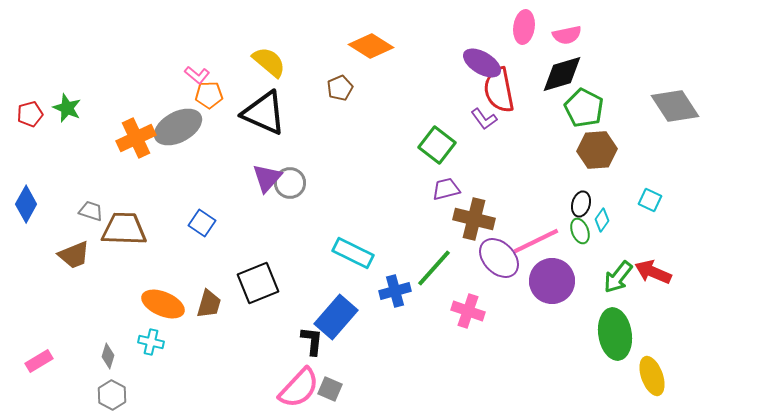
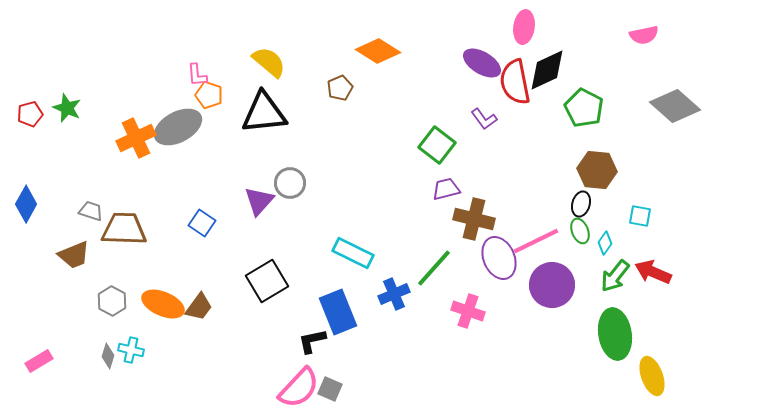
pink semicircle at (567, 35): moved 77 px right
orange diamond at (371, 46): moved 7 px right, 5 px down
black diamond at (562, 74): moved 15 px left, 4 px up; rotated 9 degrees counterclockwise
pink L-shape at (197, 75): rotated 45 degrees clockwise
red semicircle at (499, 90): moved 16 px right, 8 px up
orange pentagon at (209, 95): rotated 20 degrees clockwise
gray diamond at (675, 106): rotated 15 degrees counterclockwise
black triangle at (264, 113): rotated 30 degrees counterclockwise
brown hexagon at (597, 150): moved 20 px down; rotated 9 degrees clockwise
purple triangle at (267, 178): moved 8 px left, 23 px down
cyan square at (650, 200): moved 10 px left, 16 px down; rotated 15 degrees counterclockwise
cyan diamond at (602, 220): moved 3 px right, 23 px down
purple ellipse at (499, 258): rotated 21 degrees clockwise
green arrow at (618, 277): moved 3 px left, 1 px up
purple circle at (552, 281): moved 4 px down
black square at (258, 283): moved 9 px right, 2 px up; rotated 9 degrees counterclockwise
blue cross at (395, 291): moved 1 px left, 3 px down; rotated 8 degrees counterclockwise
brown trapezoid at (209, 304): moved 10 px left, 3 px down; rotated 20 degrees clockwise
blue rectangle at (336, 317): moved 2 px right, 5 px up; rotated 63 degrees counterclockwise
black L-shape at (312, 341): rotated 108 degrees counterclockwise
cyan cross at (151, 342): moved 20 px left, 8 px down
gray hexagon at (112, 395): moved 94 px up
